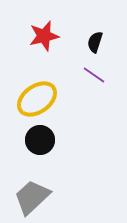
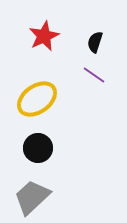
red star: rotated 12 degrees counterclockwise
black circle: moved 2 px left, 8 px down
